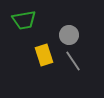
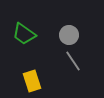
green trapezoid: moved 14 px down; rotated 45 degrees clockwise
yellow rectangle: moved 12 px left, 26 px down
